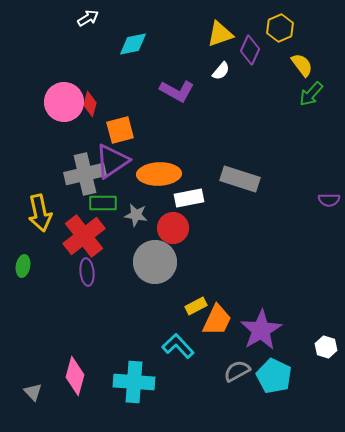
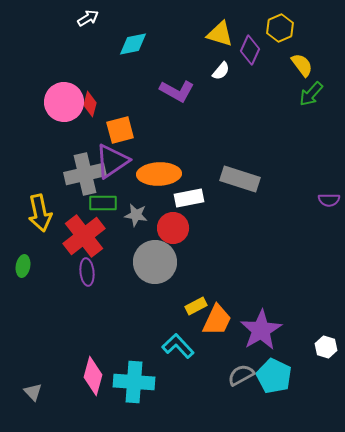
yellow triangle: rotated 36 degrees clockwise
gray semicircle: moved 4 px right, 4 px down
pink diamond: moved 18 px right
